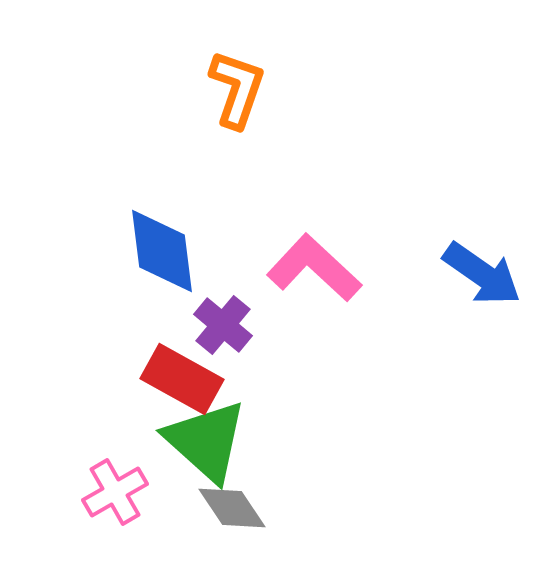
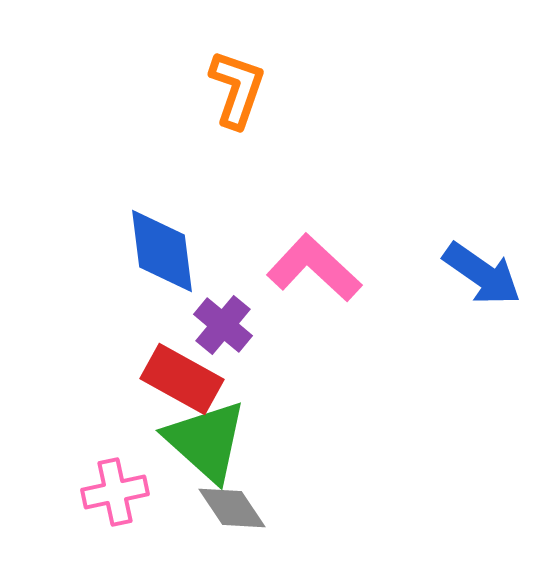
pink cross: rotated 18 degrees clockwise
